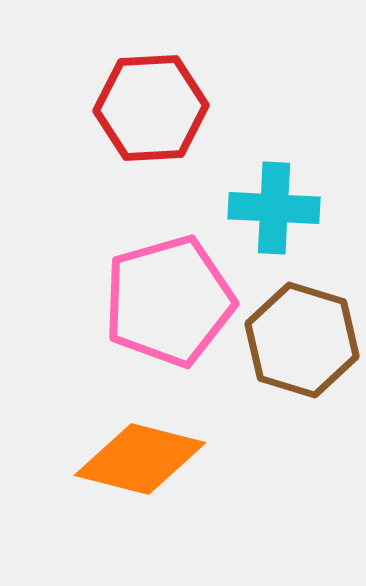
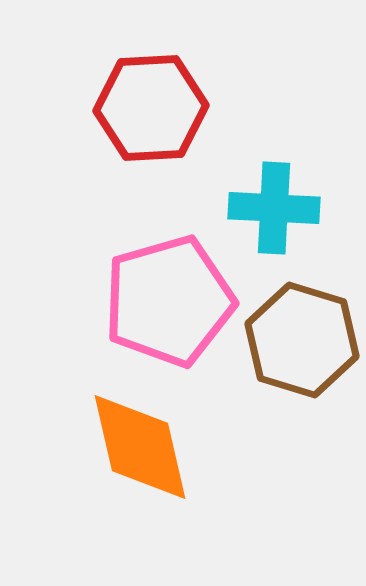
orange diamond: moved 12 px up; rotated 63 degrees clockwise
